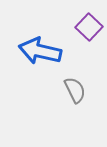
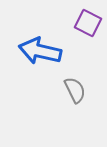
purple square: moved 1 px left, 4 px up; rotated 16 degrees counterclockwise
